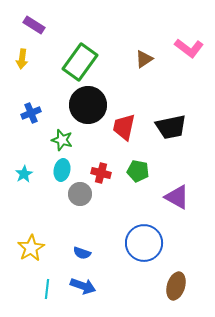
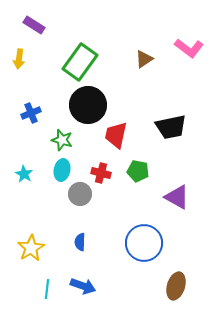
yellow arrow: moved 3 px left
red trapezoid: moved 8 px left, 8 px down
cyan star: rotated 12 degrees counterclockwise
blue semicircle: moved 2 px left, 11 px up; rotated 72 degrees clockwise
